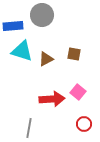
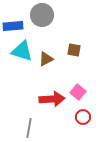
brown square: moved 4 px up
red circle: moved 1 px left, 7 px up
